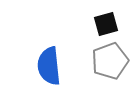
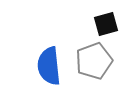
gray pentagon: moved 16 px left
